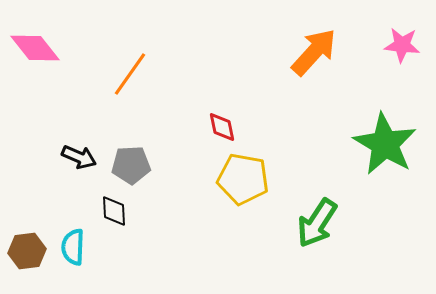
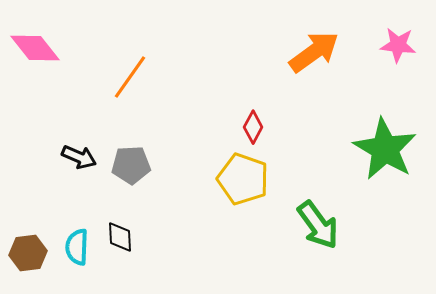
pink star: moved 4 px left
orange arrow: rotated 12 degrees clockwise
orange line: moved 3 px down
red diamond: moved 31 px right; rotated 40 degrees clockwise
green star: moved 5 px down
yellow pentagon: rotated 9 degrees clockwise
black diamond: moved 6 px right, 26 px down
green arrow: moved 1 px right, 2 px down; rotated 69 degrees counterclockwise
cyan semicircle: moved 4 px right
brown hexagon: moved 1 px right, 2 px down
